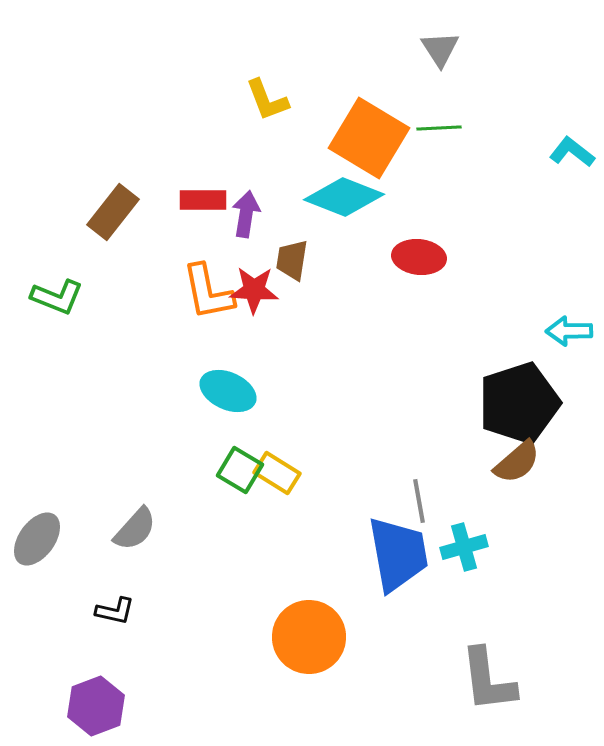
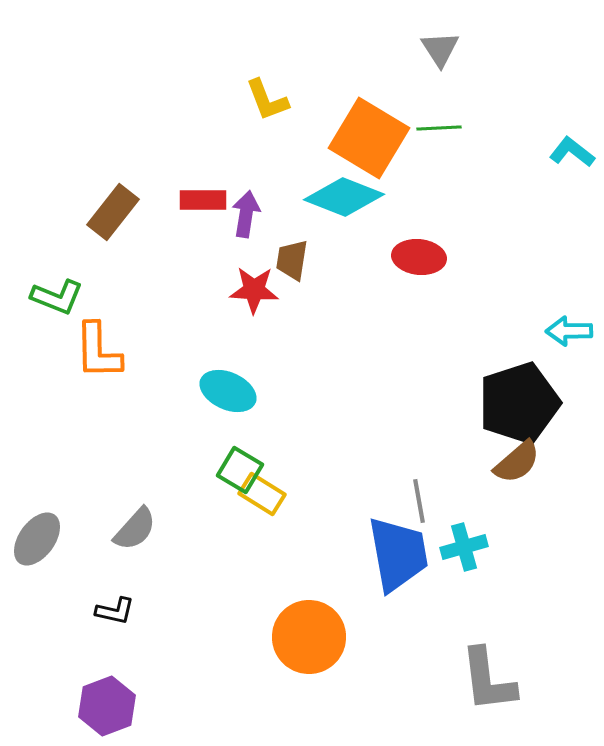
orange L-shape: moved 110 px left, 59 px down; rotated 10 degrees clockwise
yellow rectangle: moved 15 px left, 21 px down
purple hexagon: moved 11 px right
